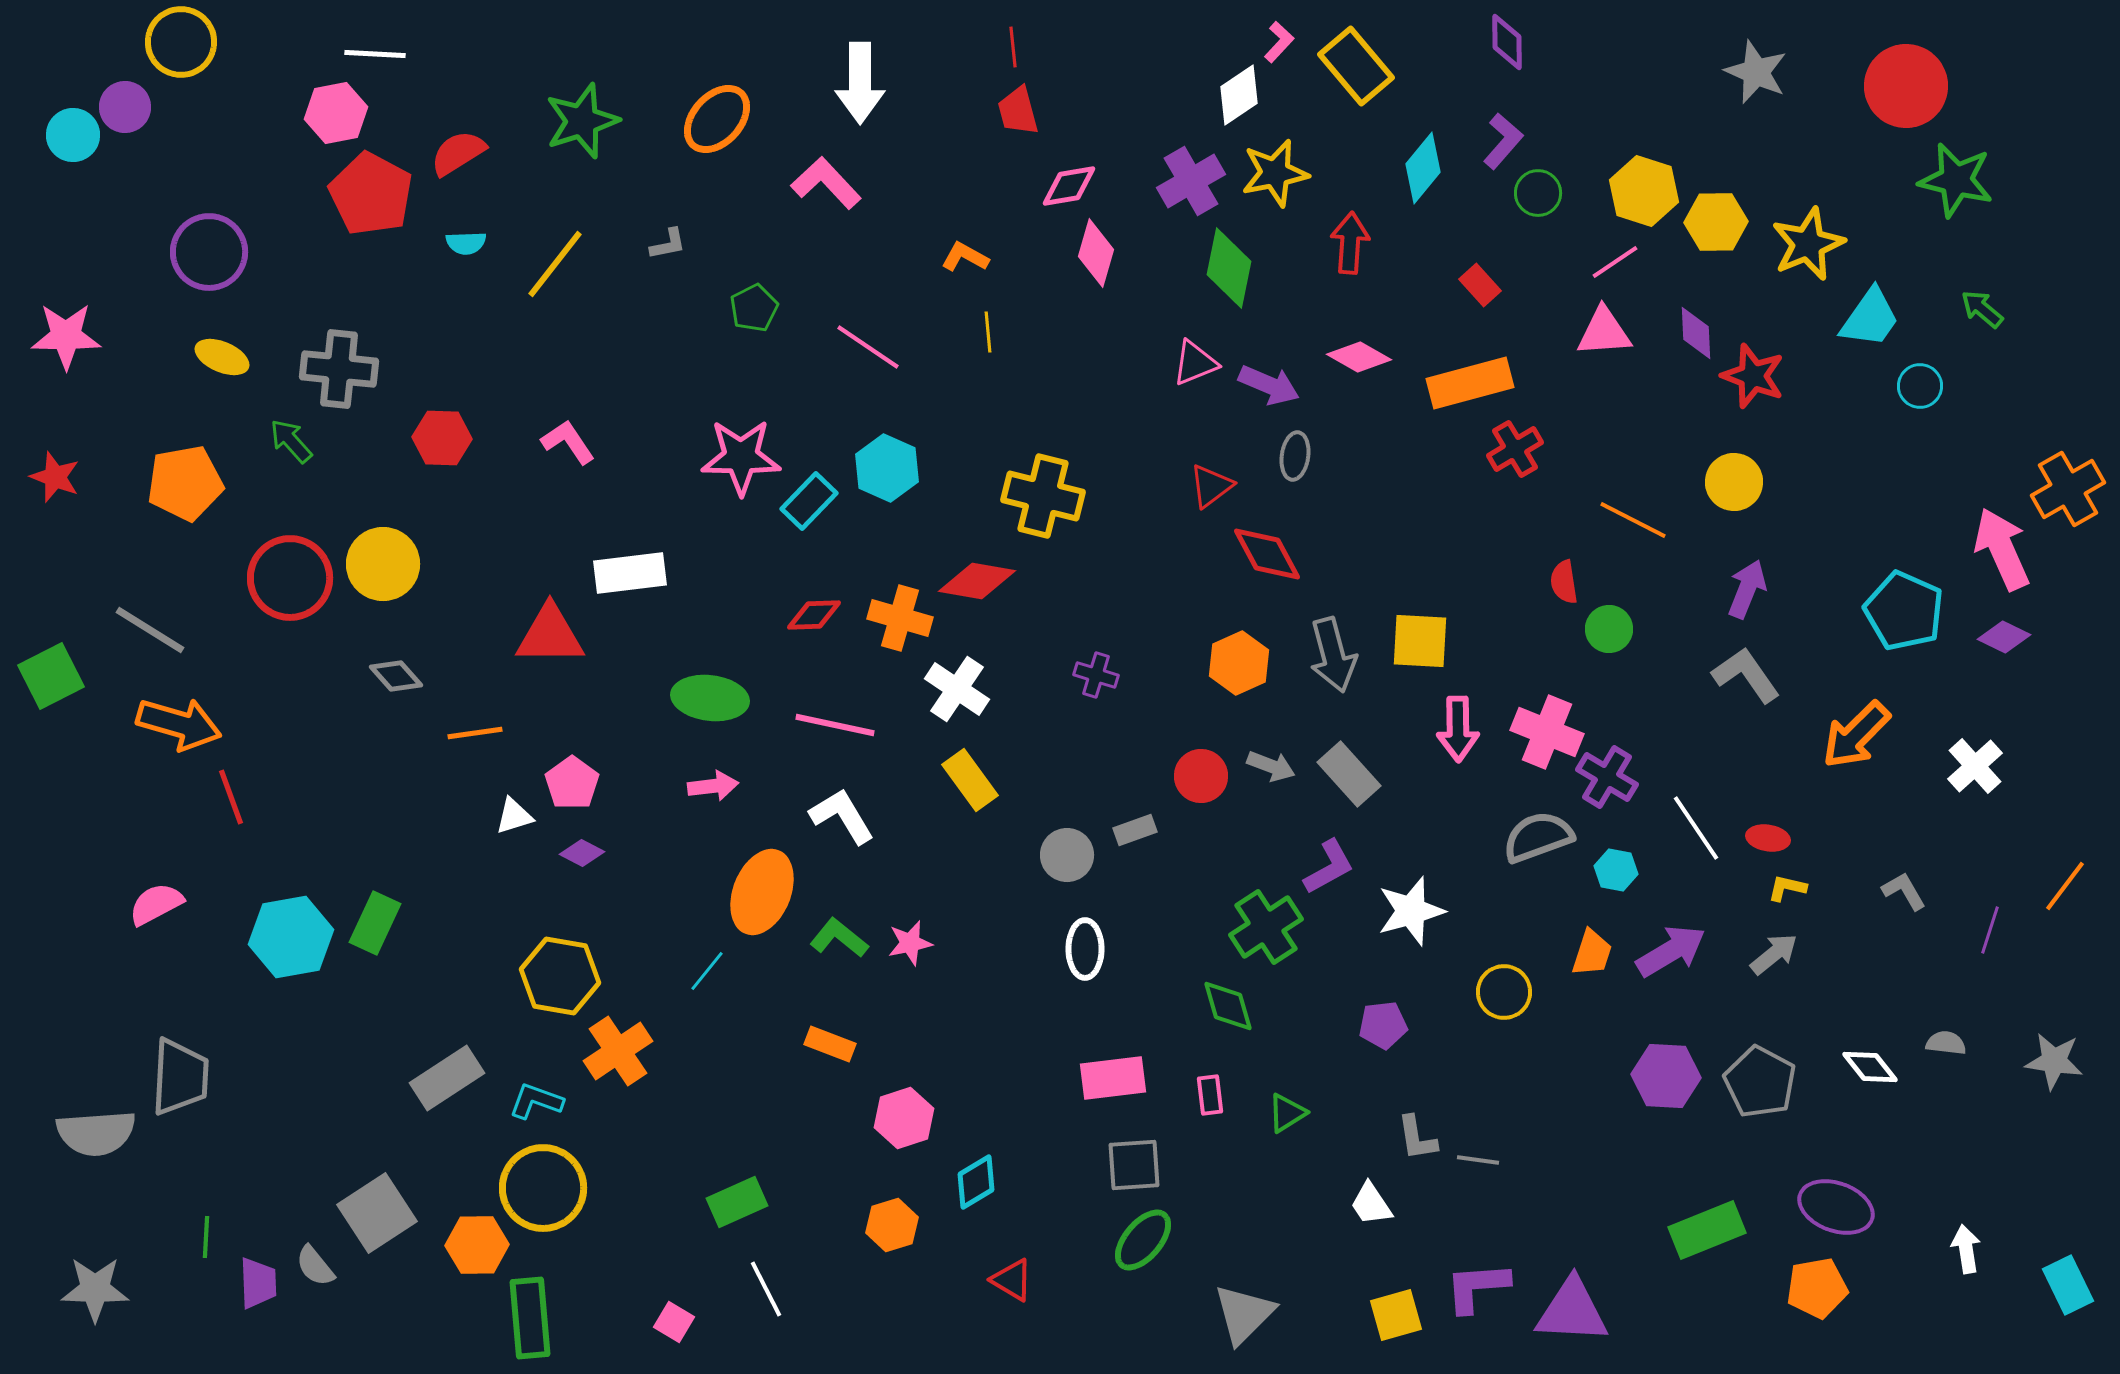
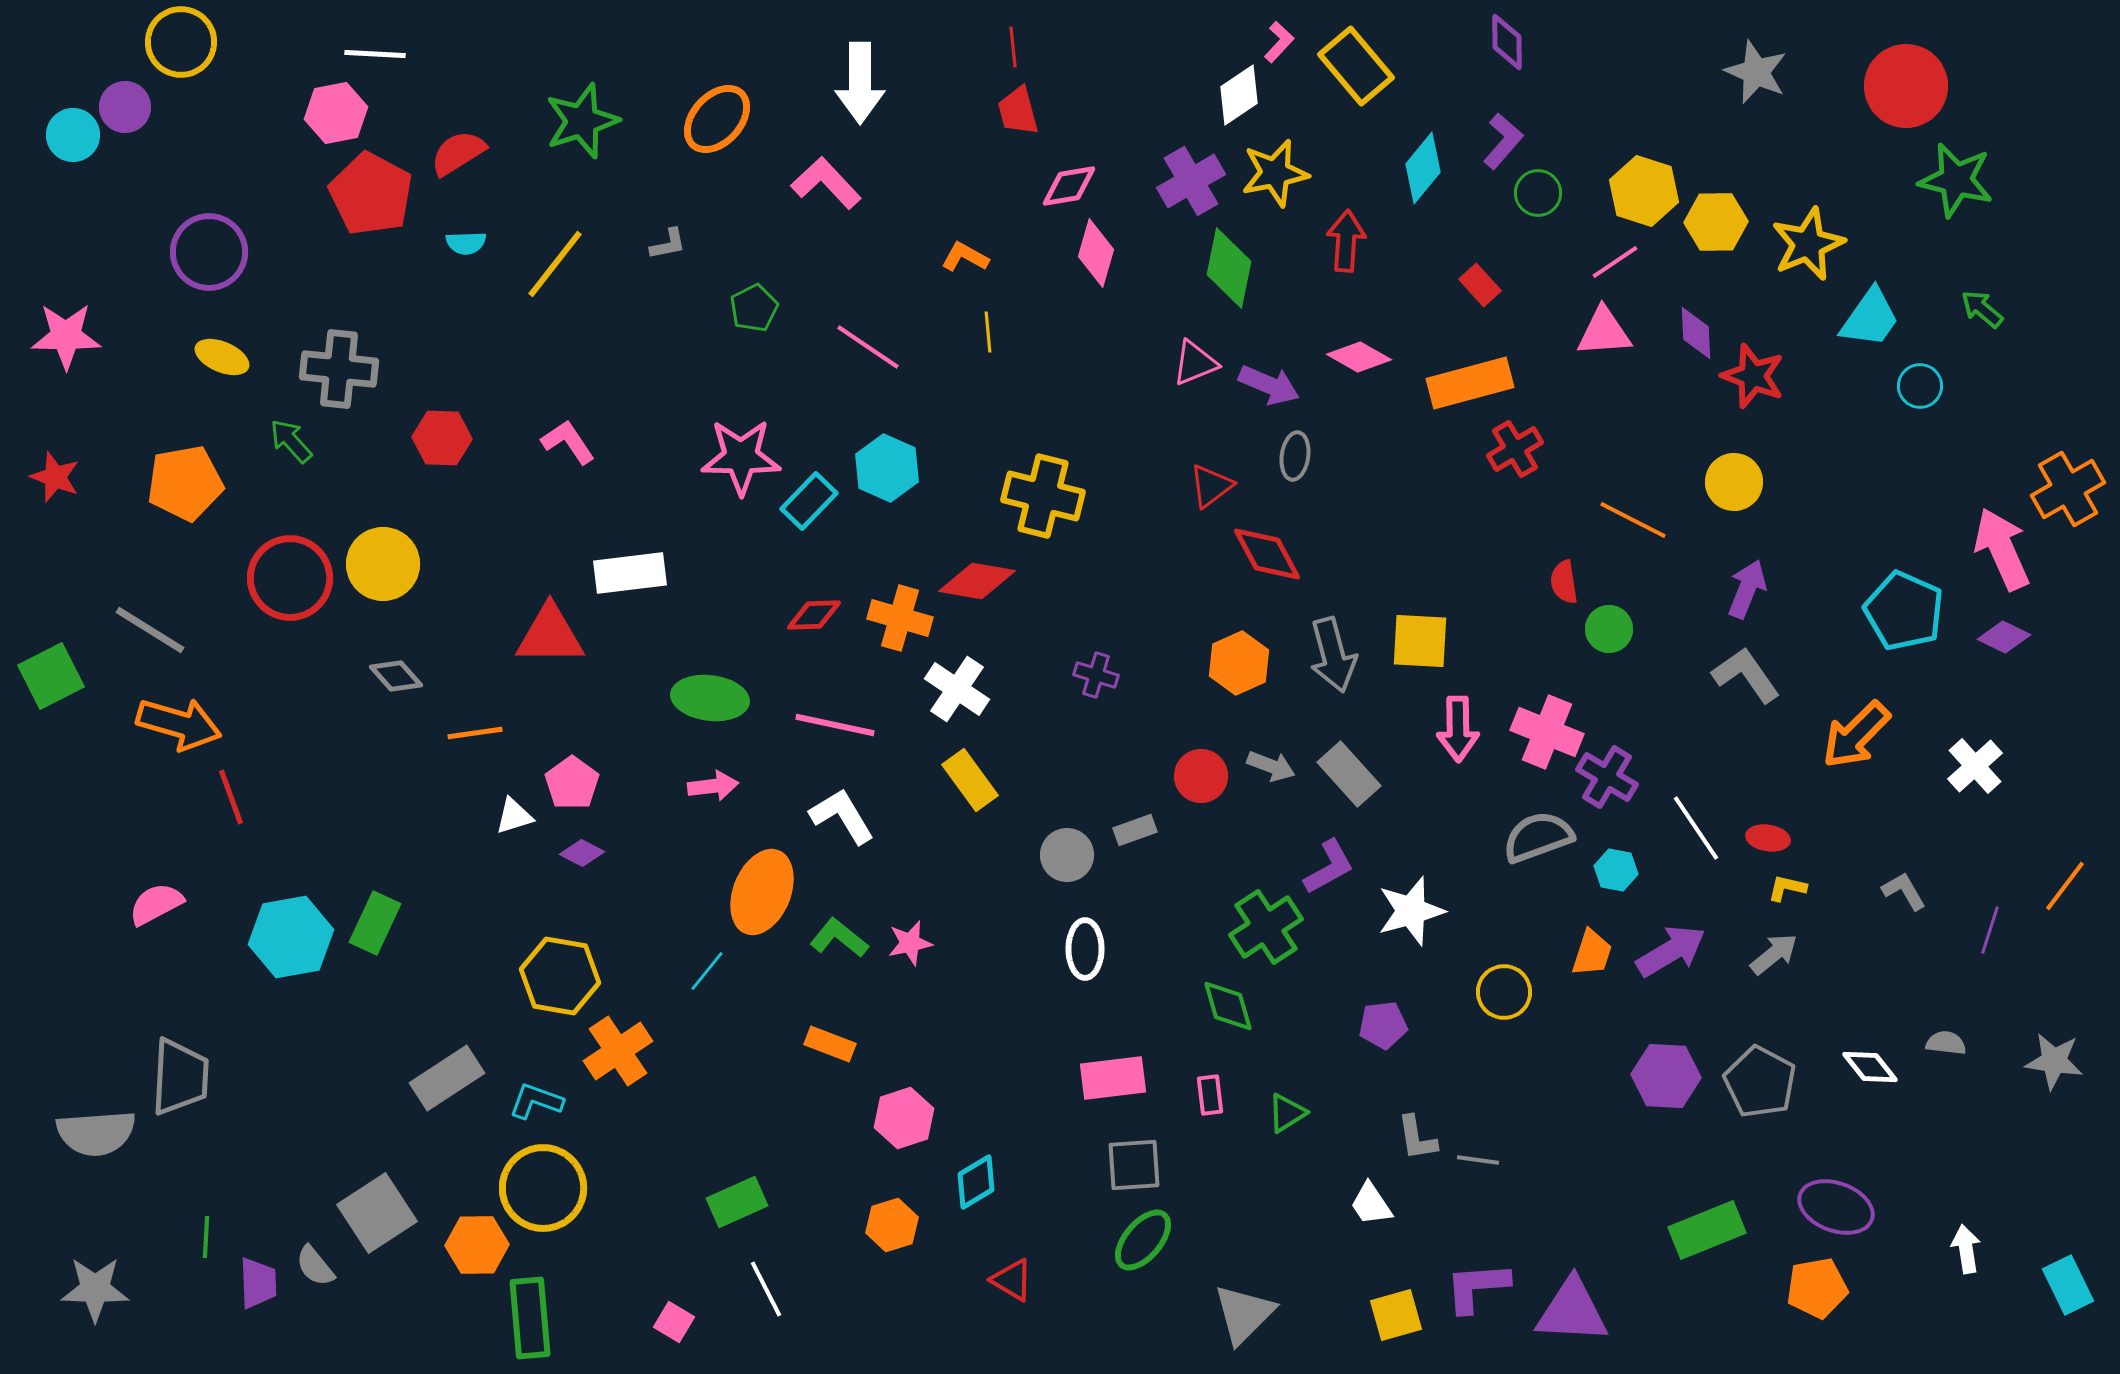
red arrow at (1350, 243): moved 4 px left, 2 px up
